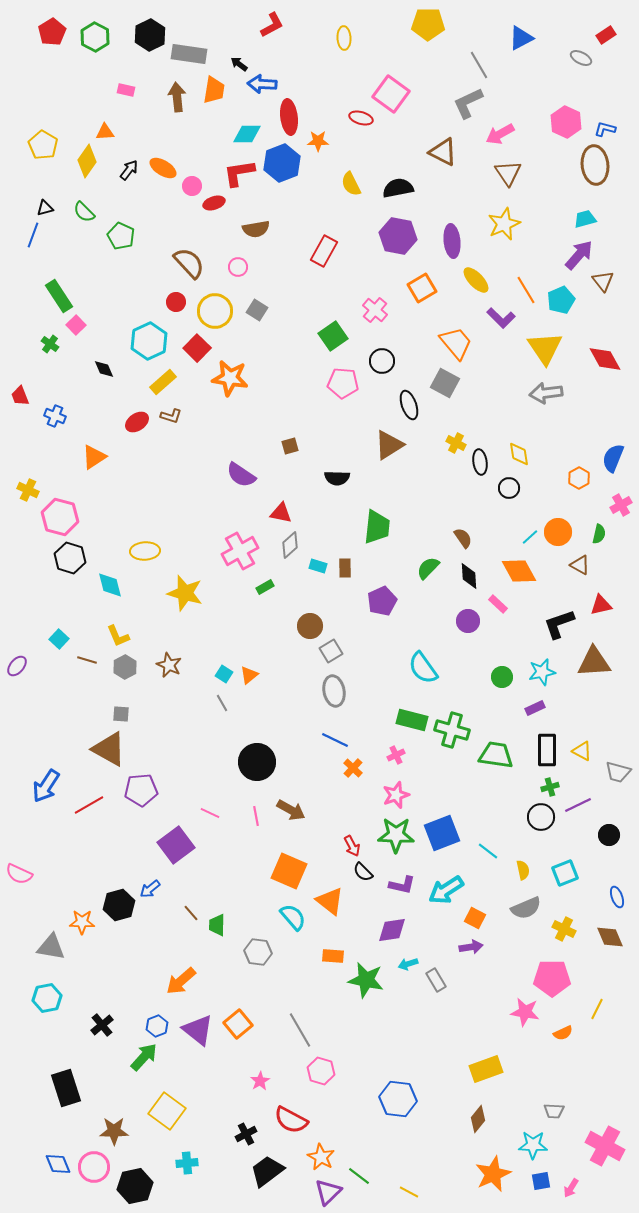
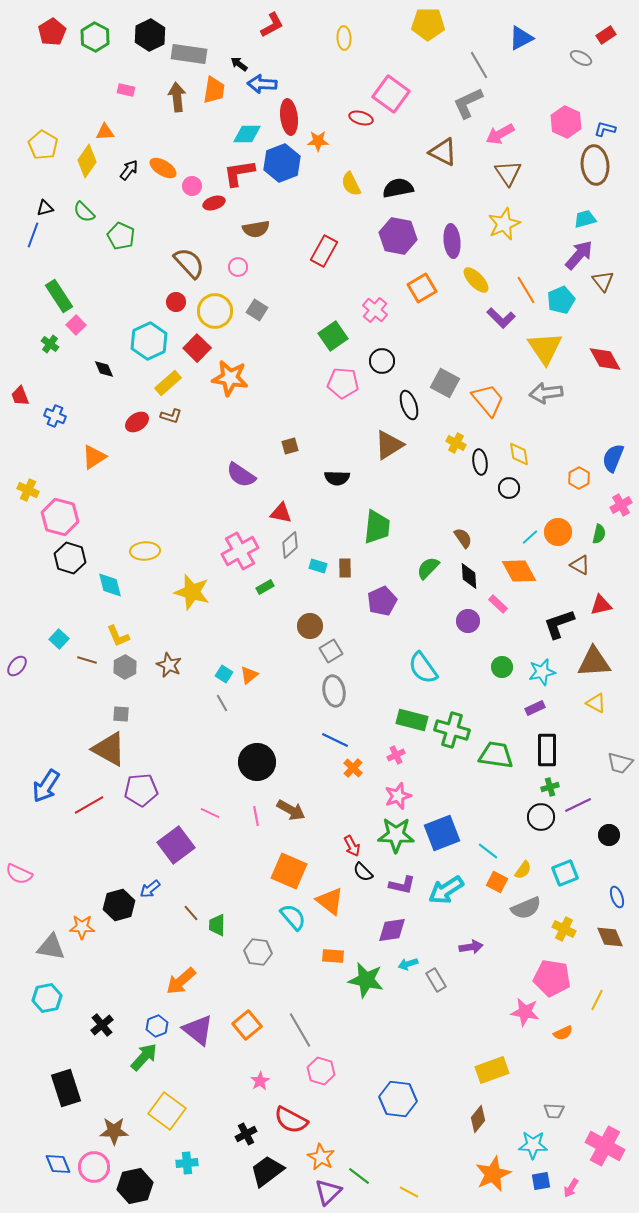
orange trapezoid at (456, 343): moved 32 px right, 57 px down
yellow rectangle at (163, 382): moved 5 px right, 1 px down
yellow star at (185, 593): moved 7 px right, 1 px up
green circle at (502, 677): moved 10 px up
yellow triangle at (582, 751): moved 14 px right, 48 px up
gray trapezoid at (618, 772): moved 2 px right, 9 px up
pink star at (396, 795): moved 2 px right, 1 px down
yellow semicircle at (523, 870): rotated 48 degrees clockwise
orange square at (475, 918): moved 22 px right, 36 px up
orange star at (82, 922): moved 5 px down
pink pentagon at (552, 978): rotated 9 degrees clockwise
yellow line at (597, 1009): moved 9 px up
orange square at (238, 1024): moved 9 px right, 1 px down
yellow rectangle at (486, 1069): moved 6 px right, 1 px down
